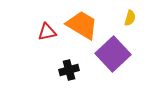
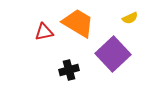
yellow semicircle: rotated 49 degrees clockwise
orange trapezoid: moved 4 px left, 2 px up
red triangle: moved 3 px left
